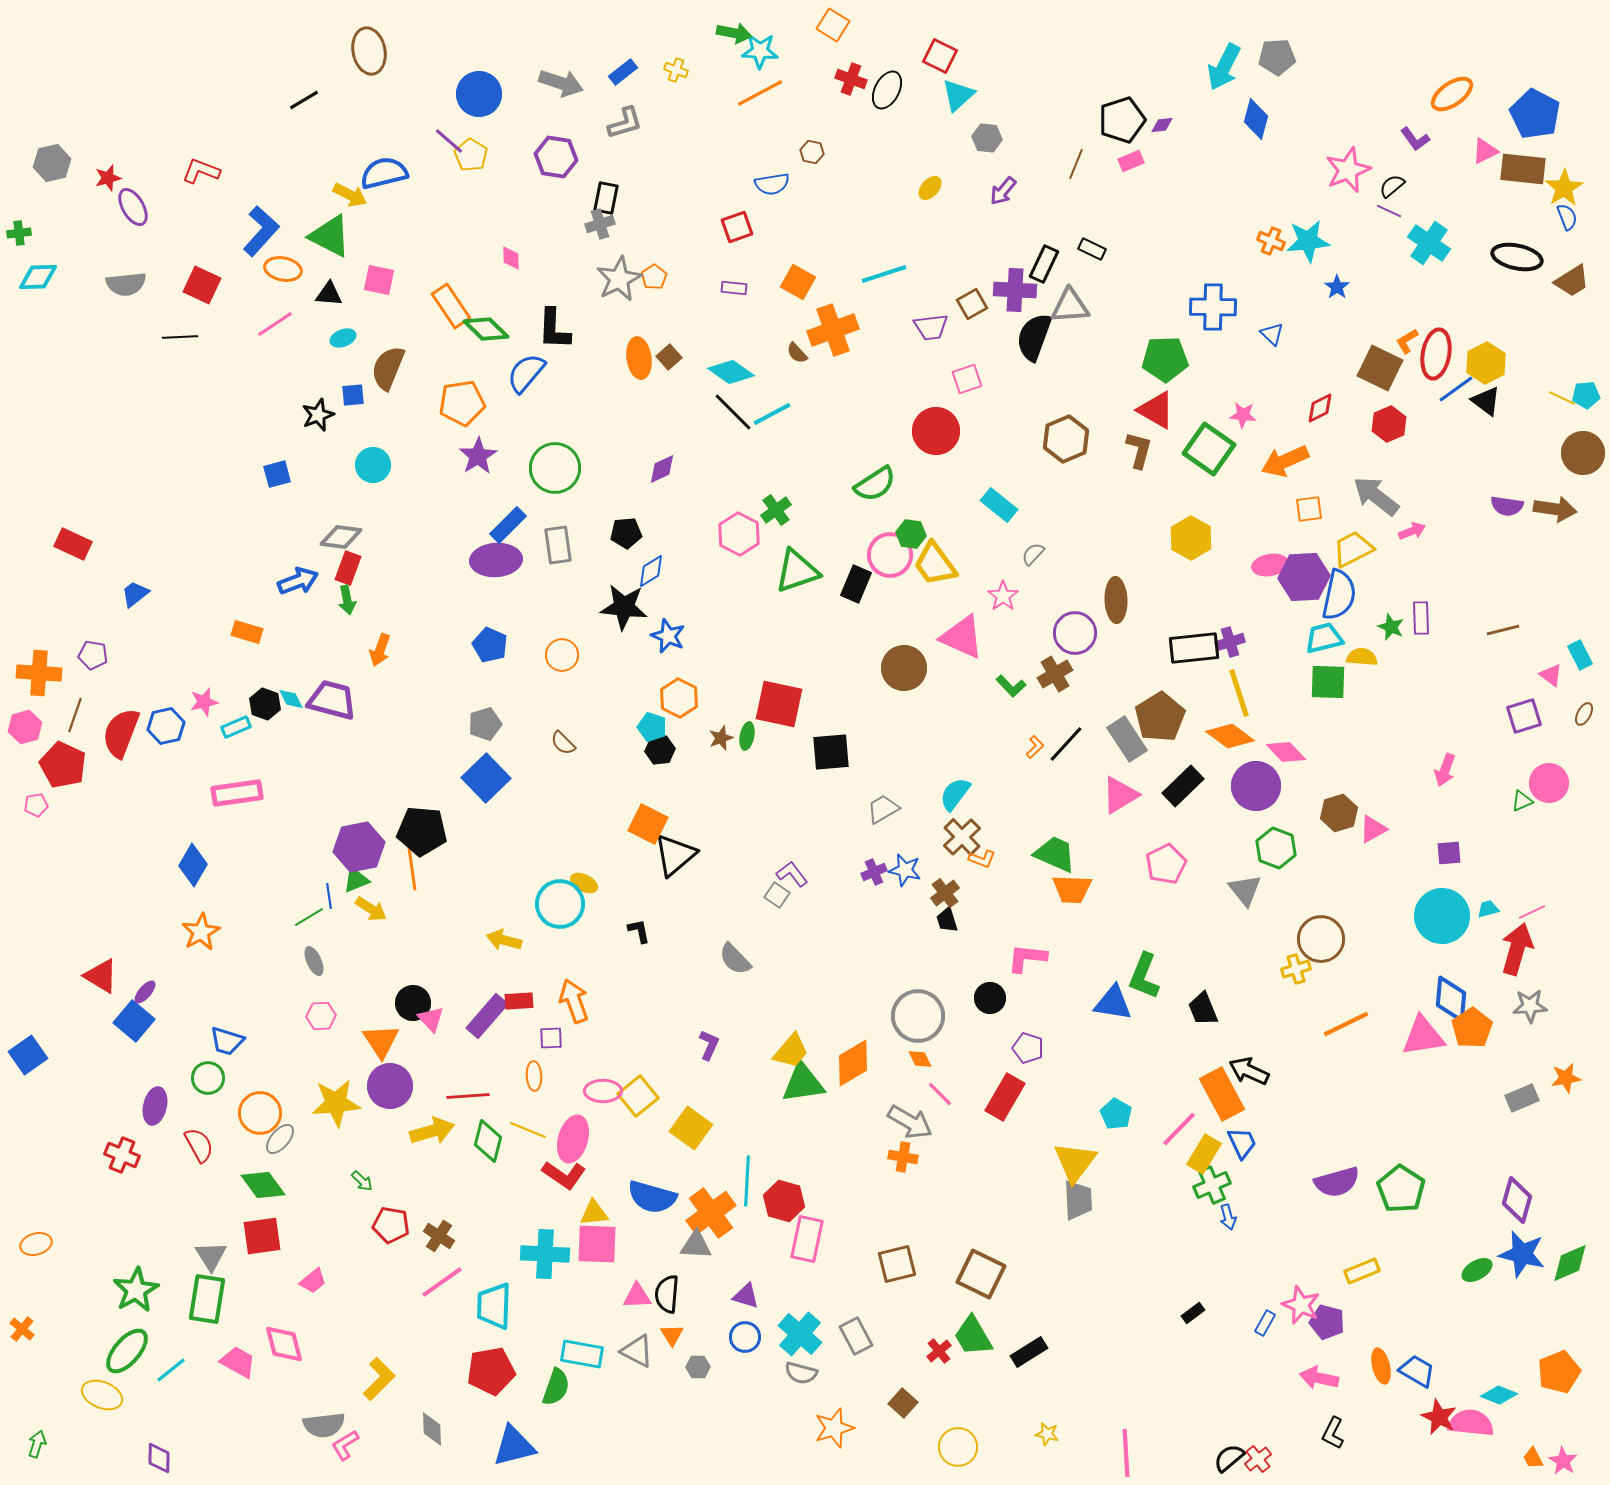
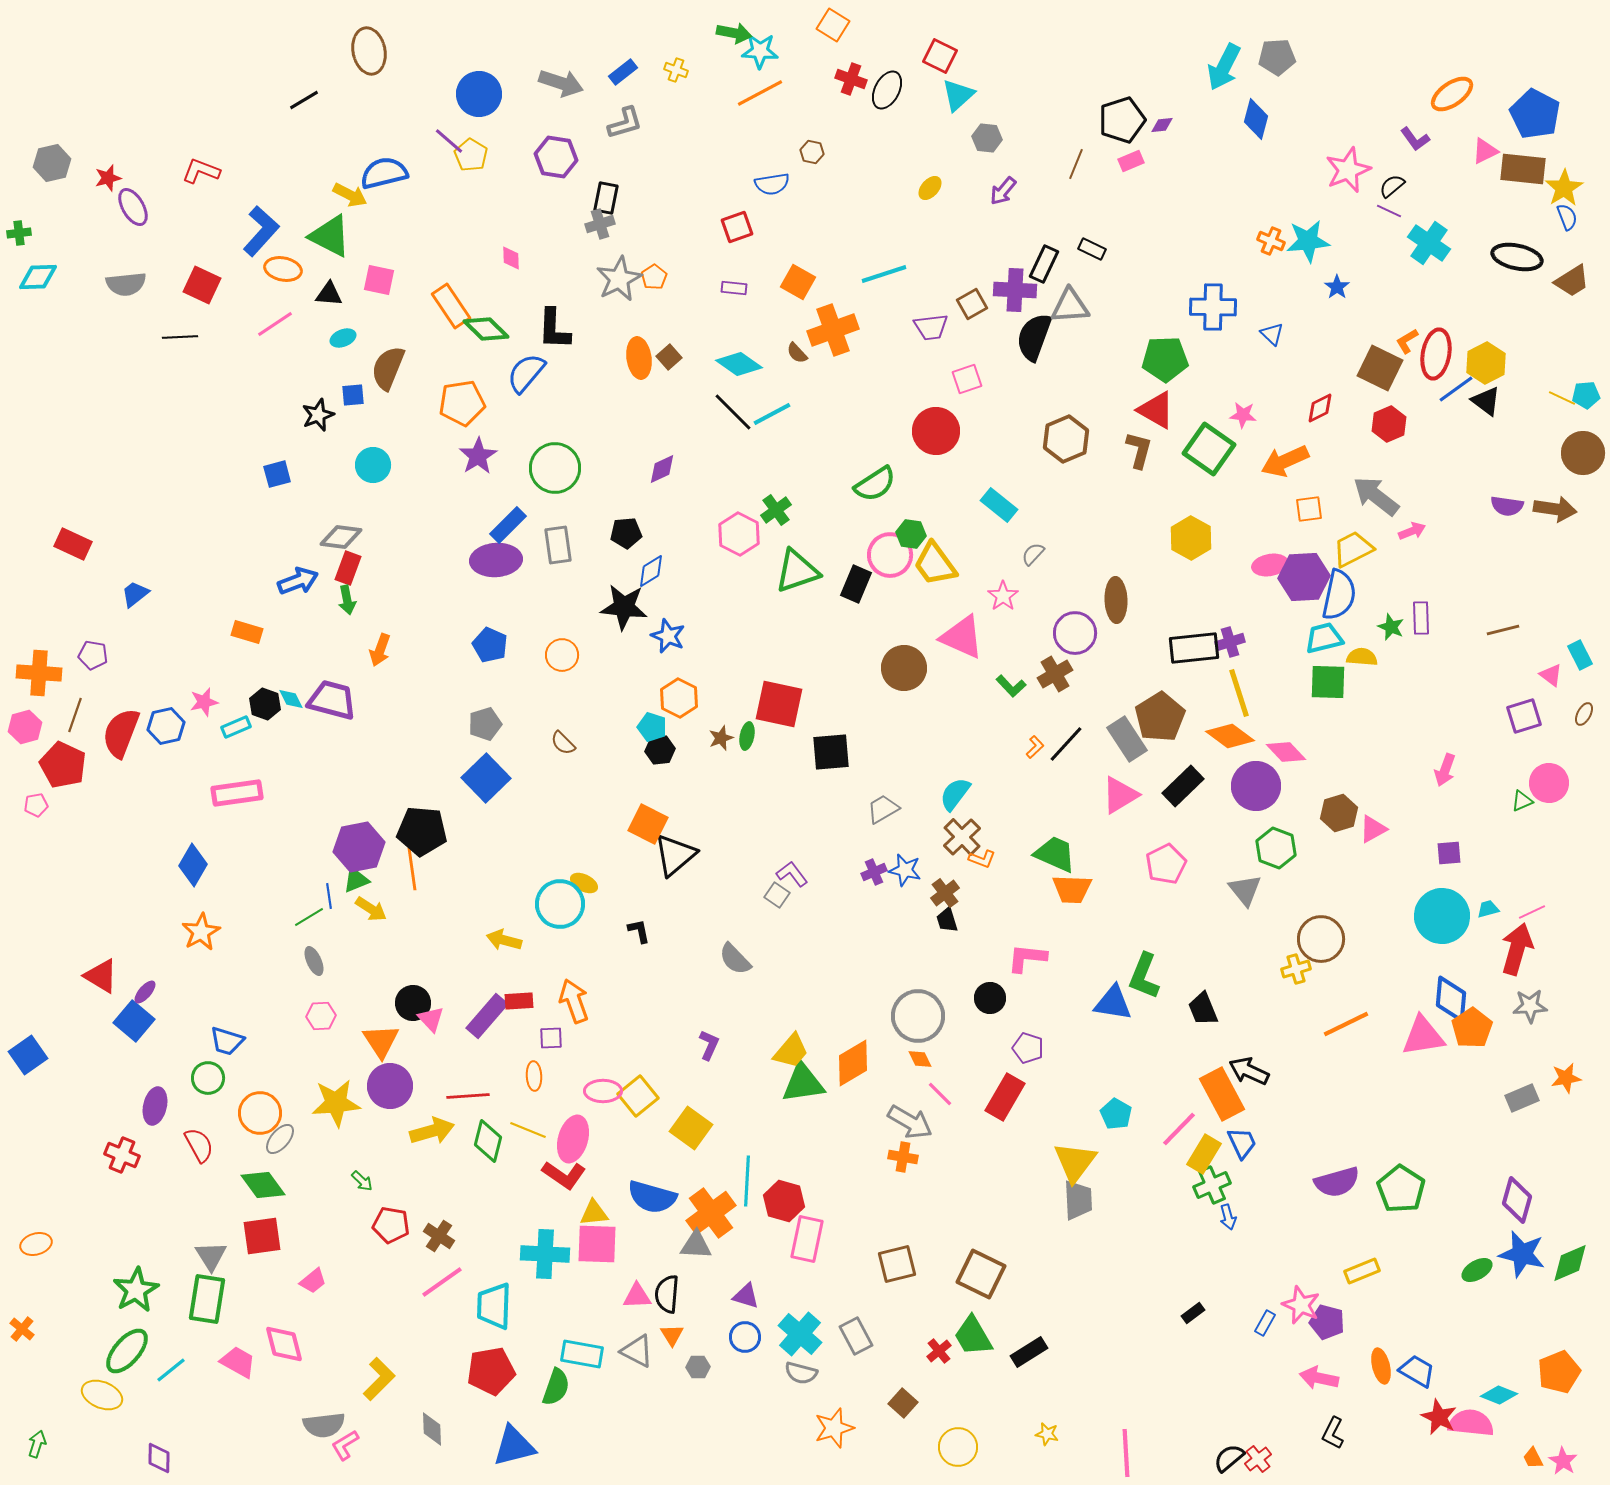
cyan diamond at (731, 372): moved 8 px right, 8 px up
